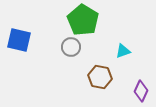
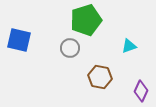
green pentagon: moved 3 px right; rotated 24 degrees clockwise
gray circle: moved 1 px left, 1 px down
cyan triangle: moved 6 px right, 5 px up
